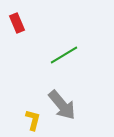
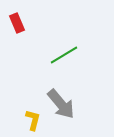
gray arrow: moved 1 px left, 1 px up
